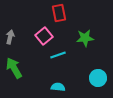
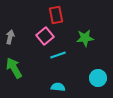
red rectangle: moved 3 px left, 2 px down
pink square: moved 1 px right
